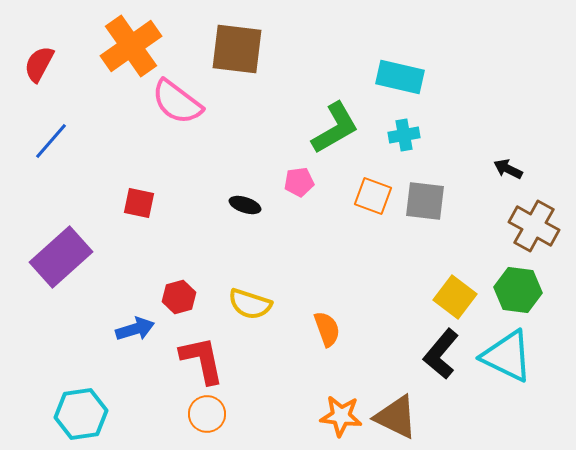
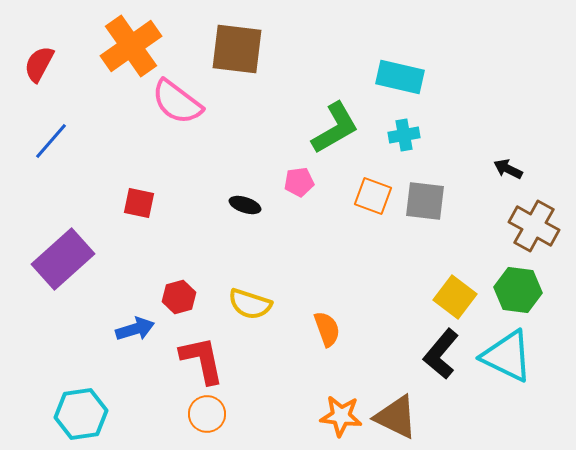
purple rectangle: moved 2 px right, 2 px down
